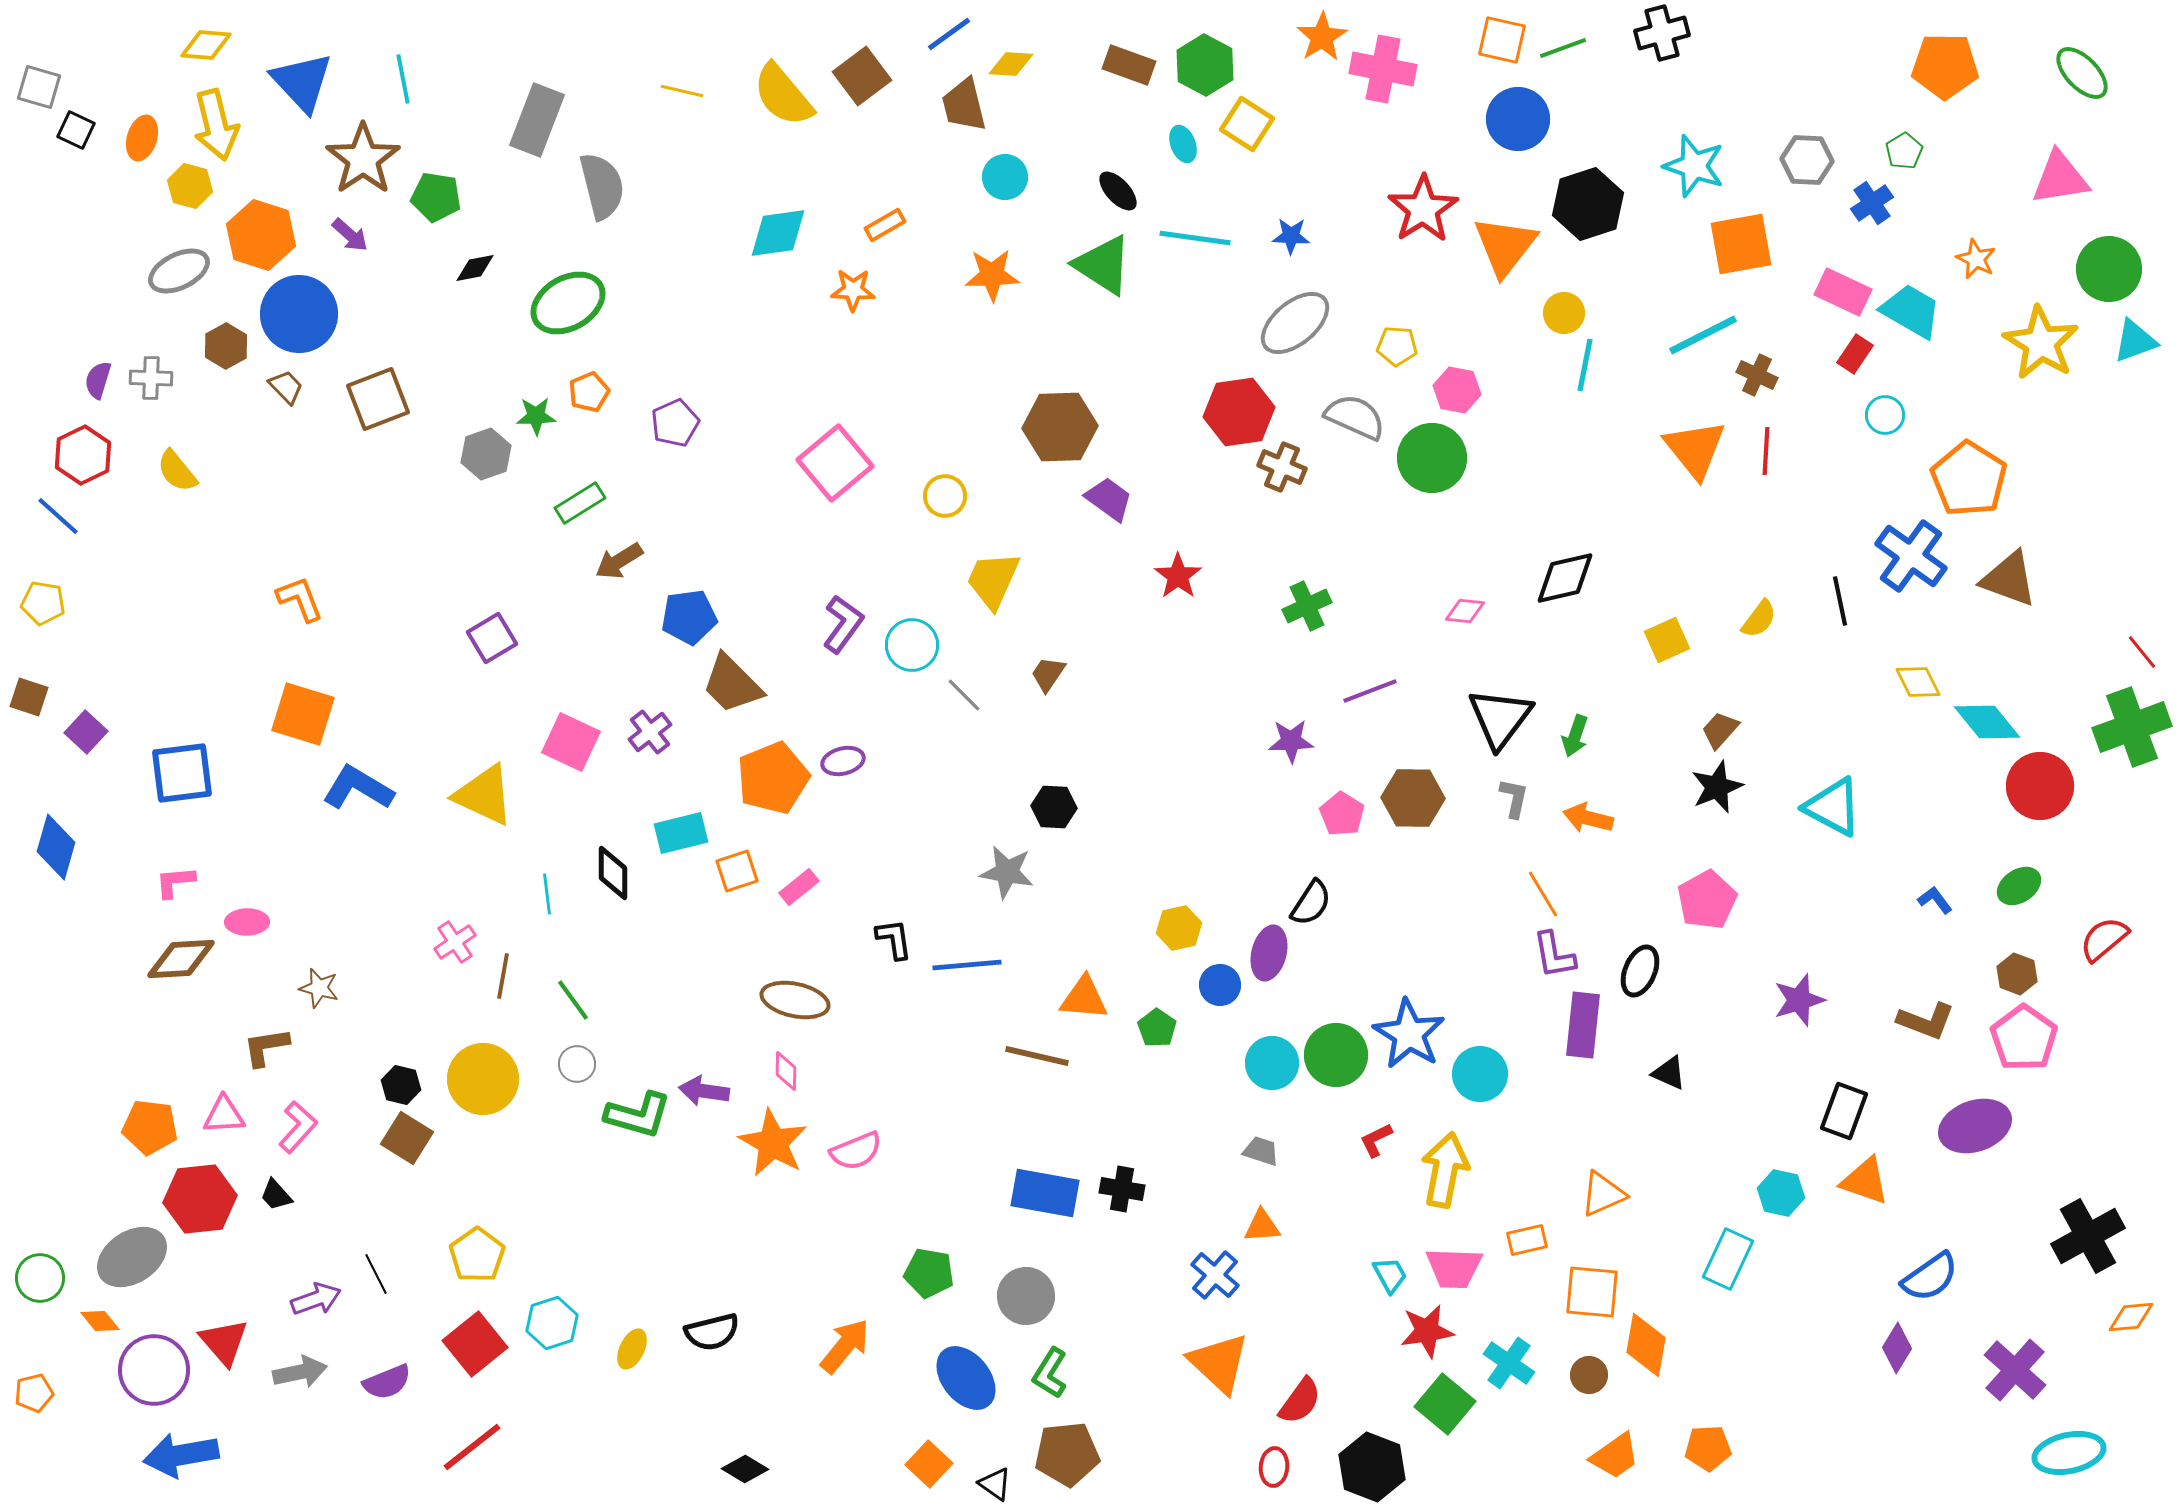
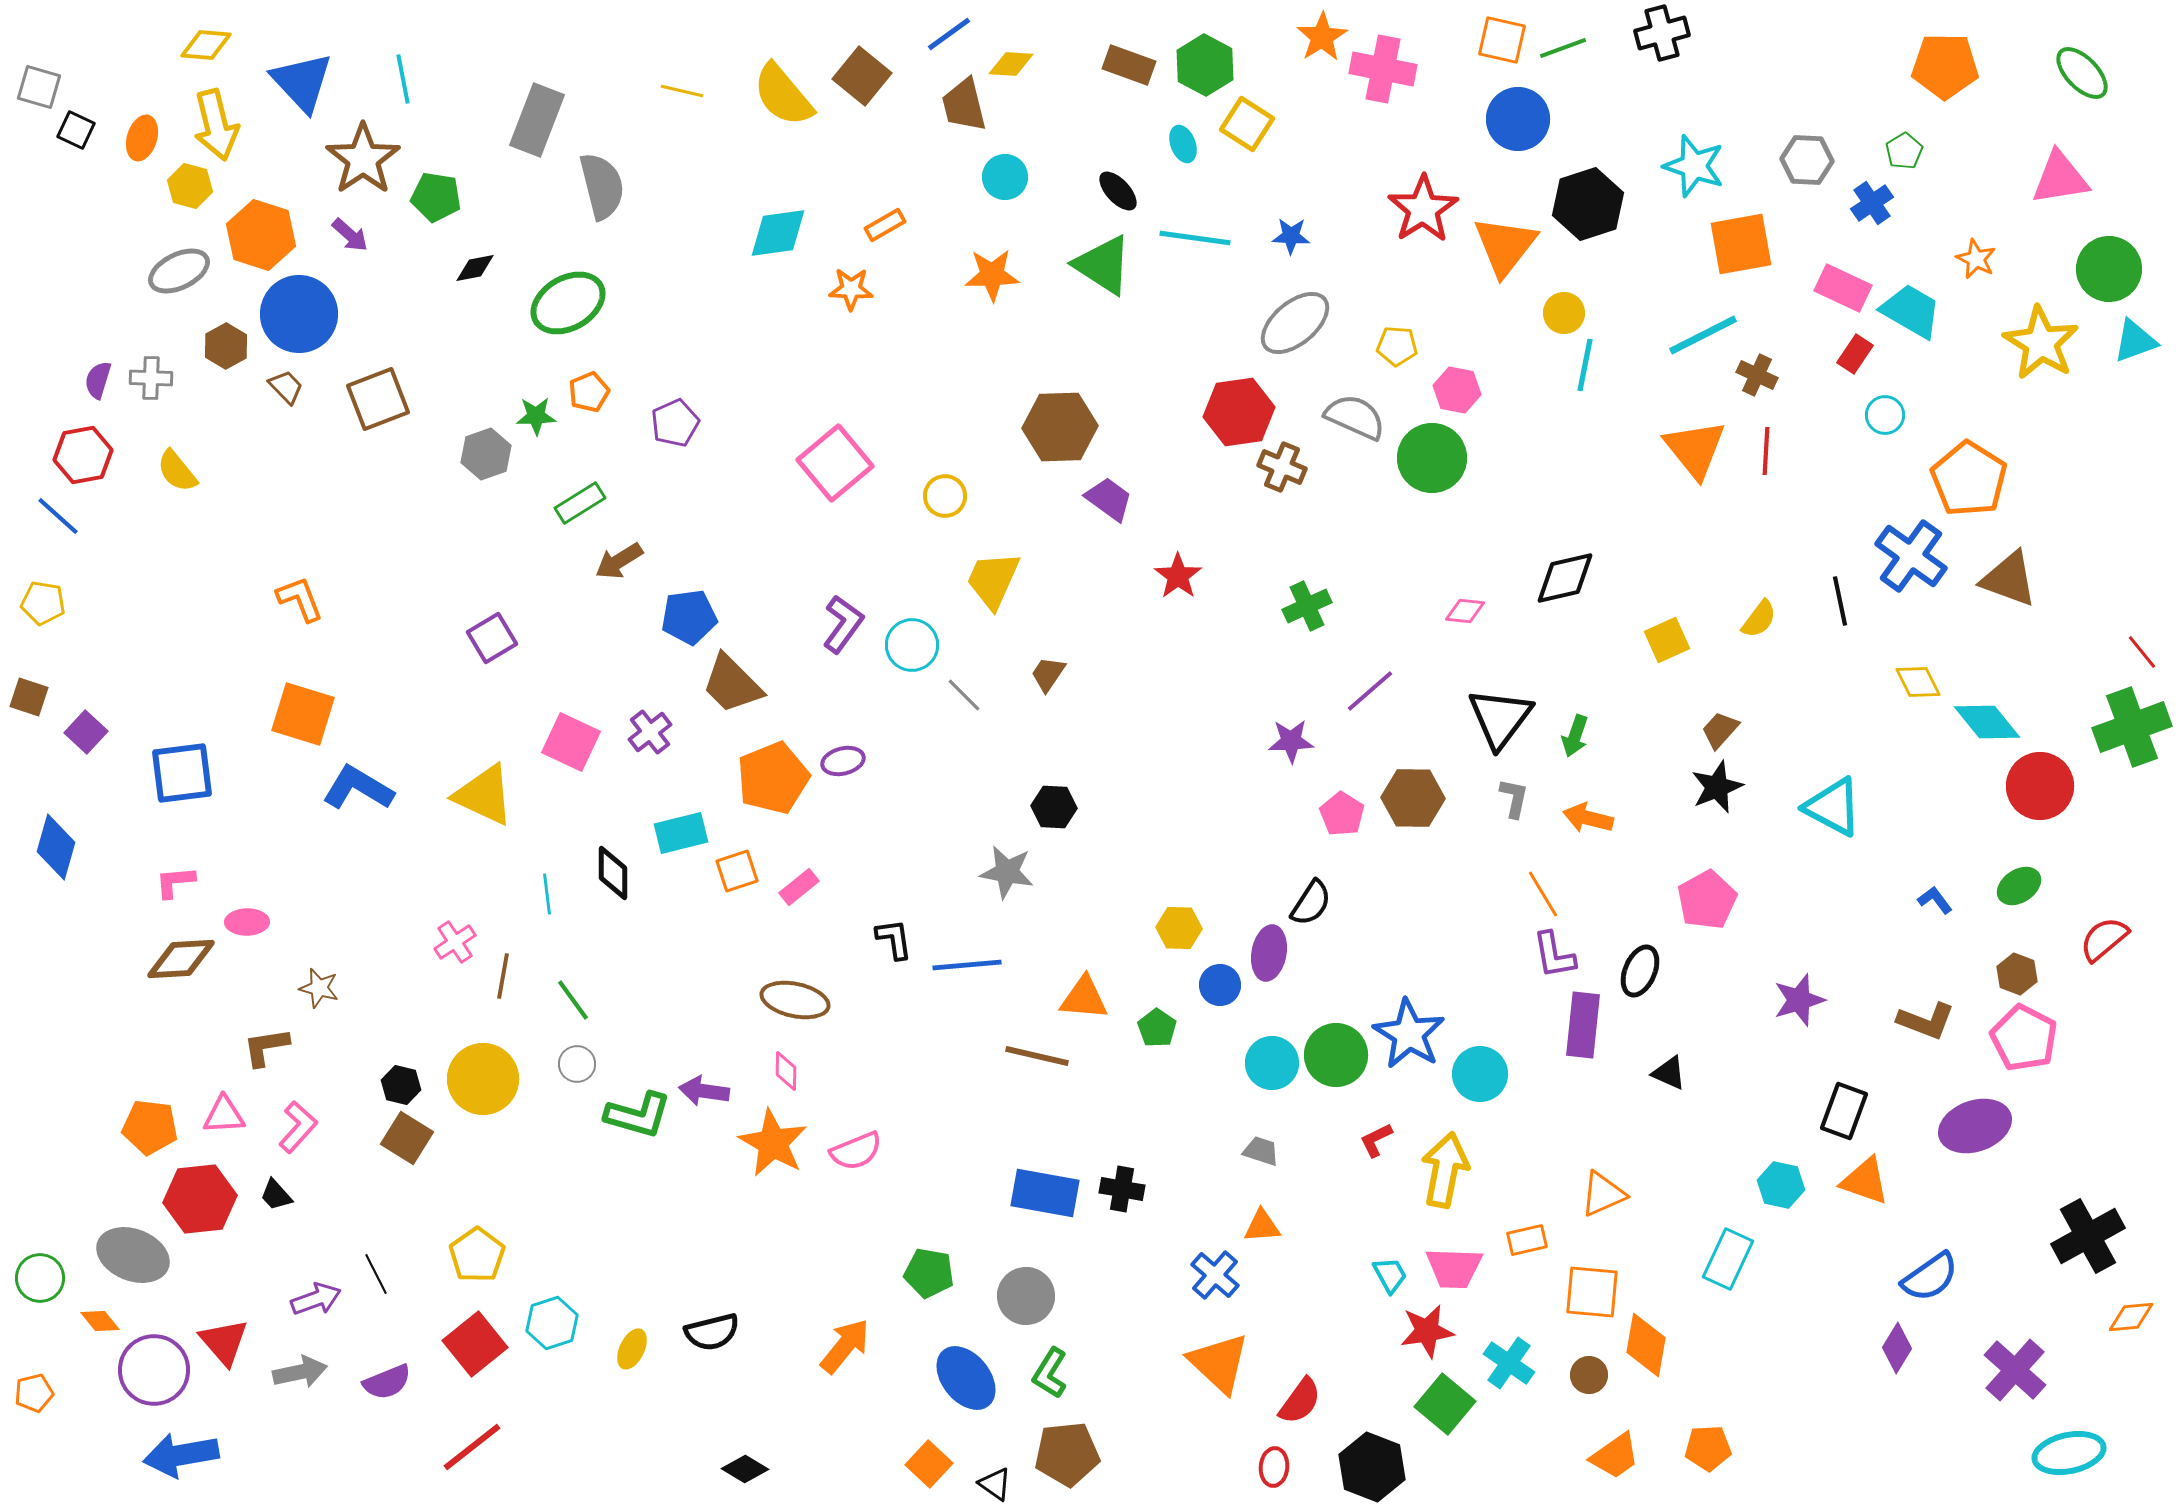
brown square at (862, 76): rotated 14 degrees counterclockwise
orange star at (853, 290): moved 2 px left, 1 px up
pink rectangle at (1843, 292): moved 4 px up
red hexagon at (83, 455): rotated 16 degrees clockwise
purple line at (1370, 691): rotated 20 degrees counterclockwise
yellow hexagon at (1179, 928): rotated 15 degrees clockwise
purple ellipse at (1269, 953): rotated 4 degrees counterclockwise
pink pentagon at (2024, 1038): rotated 8 degrees counterclockwise
cyan hexagon at (1781, 1193): moved 8 px up
gray ellipse at (132, 1257): moved 1 px right, 2 px up; rotated 54 degrees clockwise
